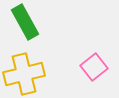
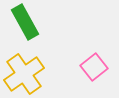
yellow cross: rotated 21 degrees counterclockwise
